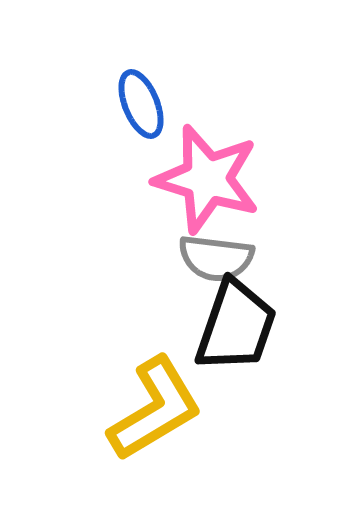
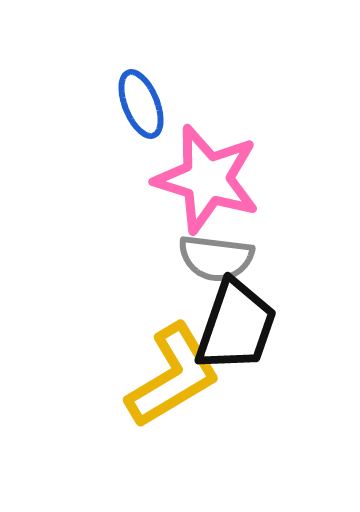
yellow L-shape: moved 18 px right, 33 px up
